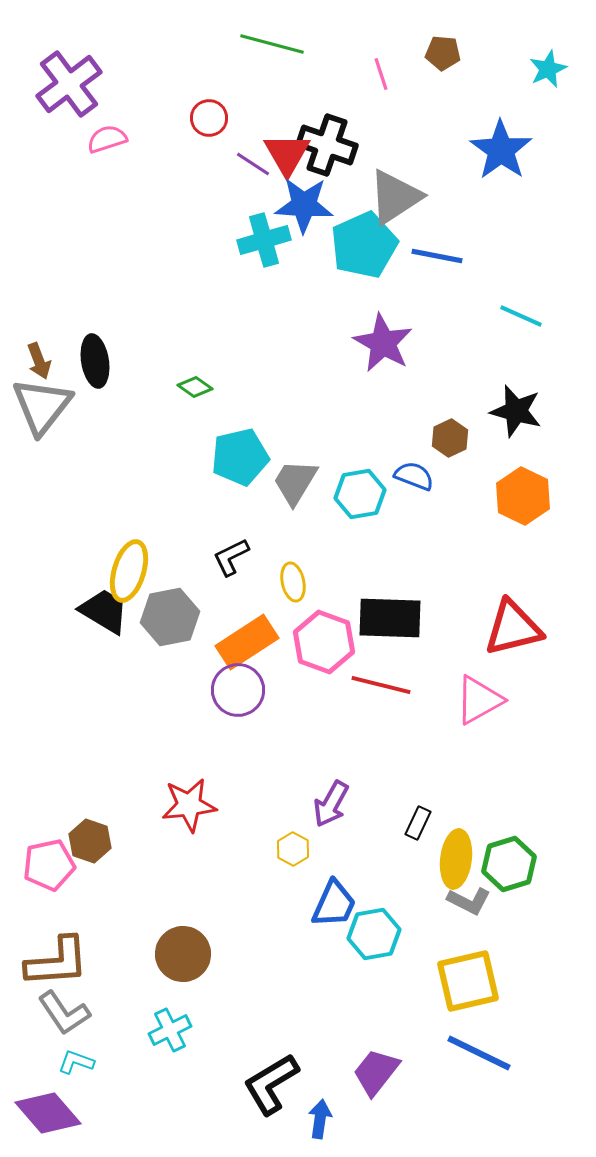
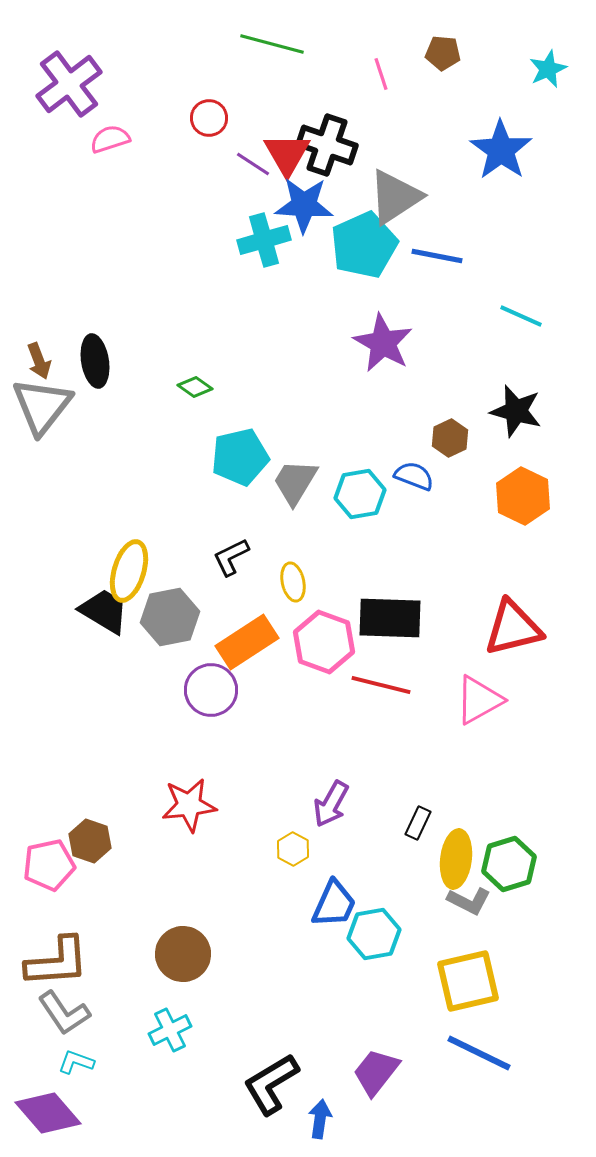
pink semicircle at (107, 139): moved 3 px right
purple circle at (238, 690): moved 27 px left
